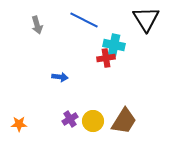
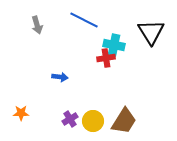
black triangle: moved 5 px right, 13 px down
orange star: moved 2 px right, 11 px up
